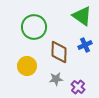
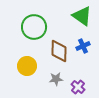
blue cross: moved 2 px left, 1 px down
brown diamond: moved 1 px up
